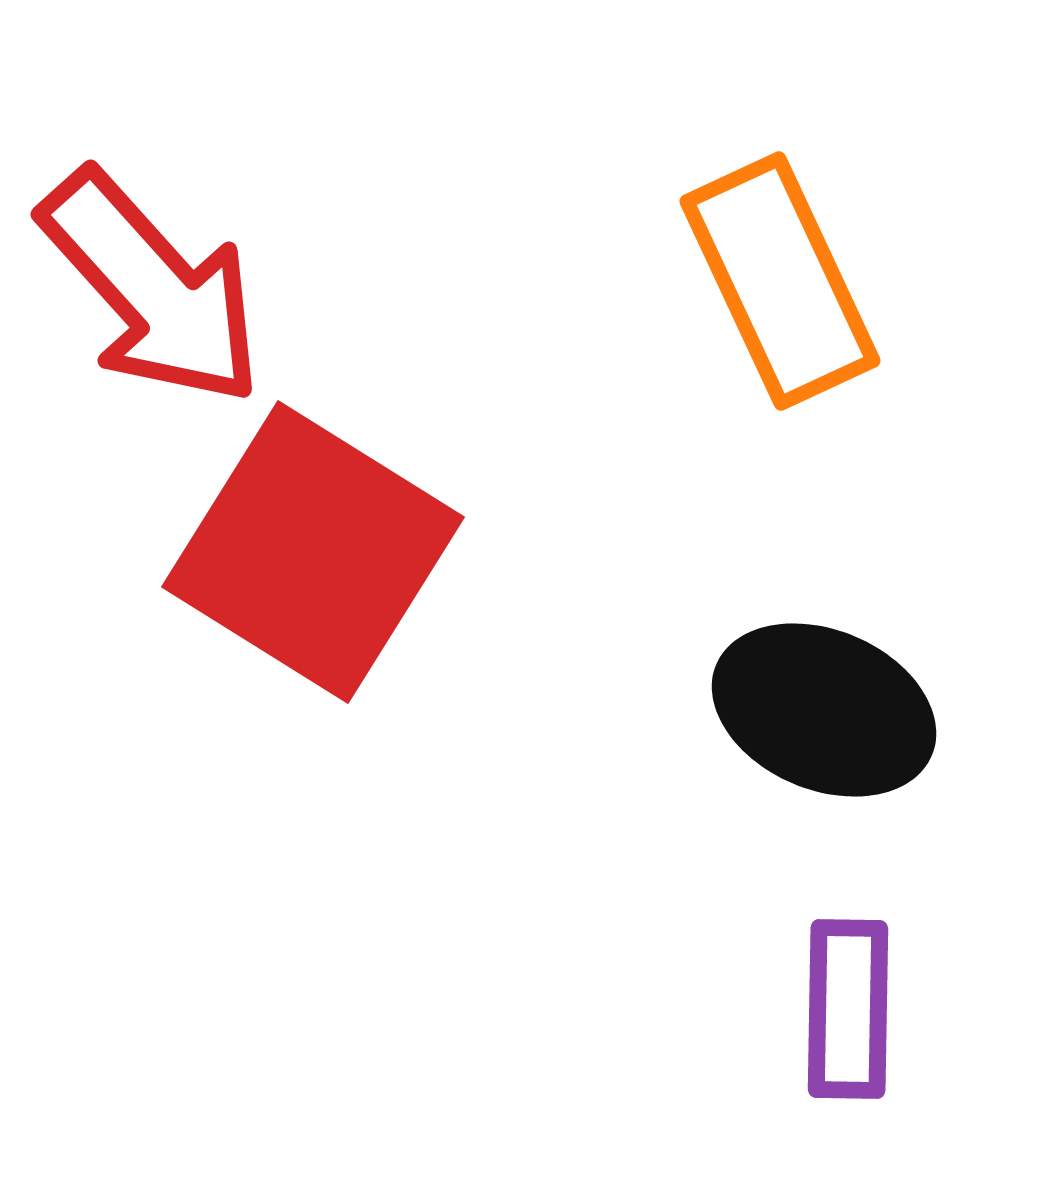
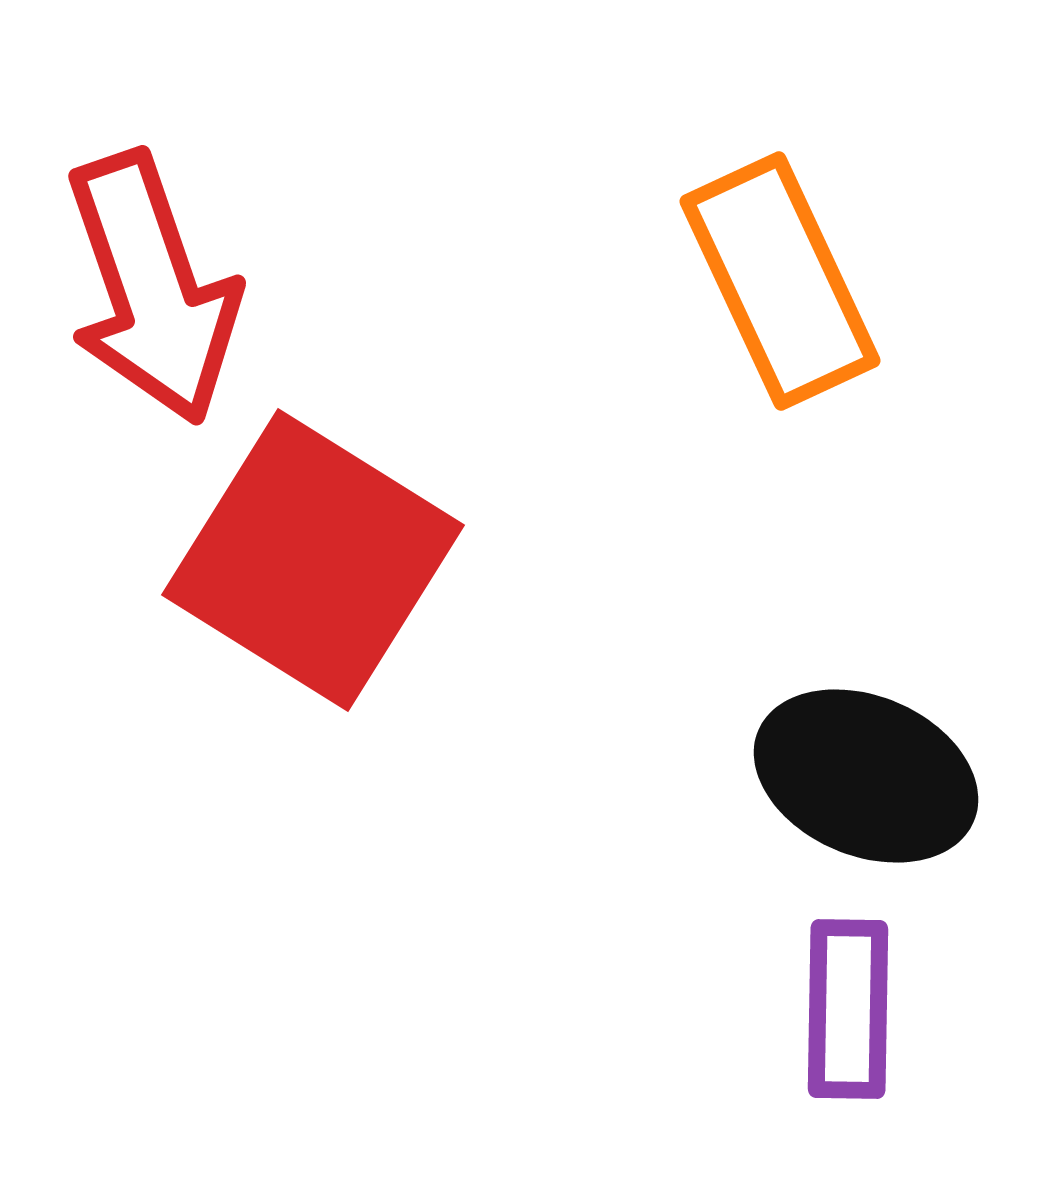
red arrow: rotated 23 degrees clockwise
red square: moved 8 px down
black ellipse: moved 42 px right, 66 px down
